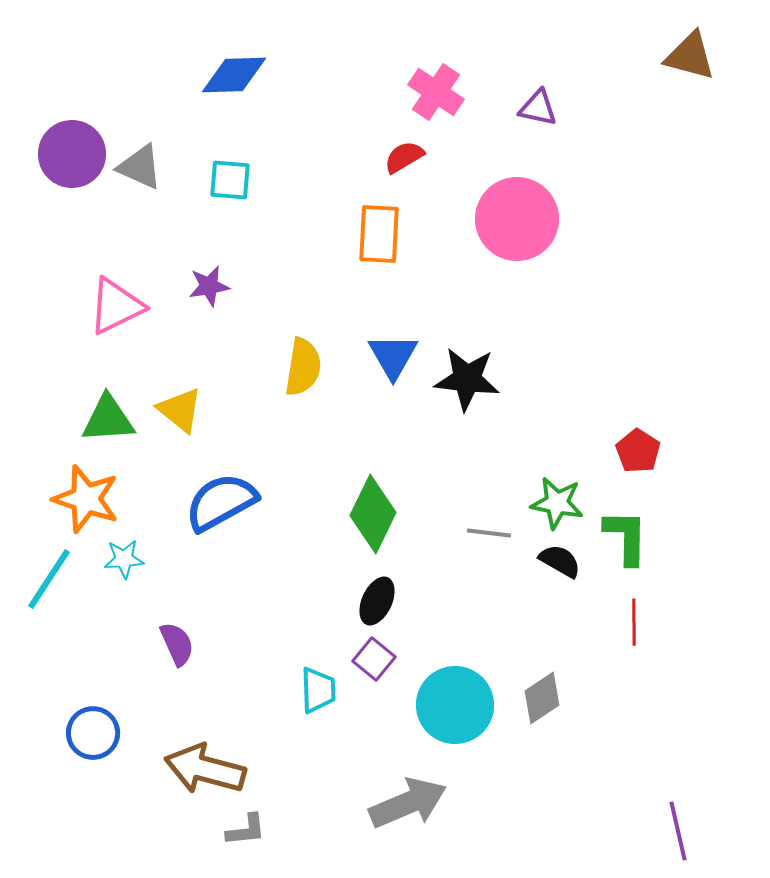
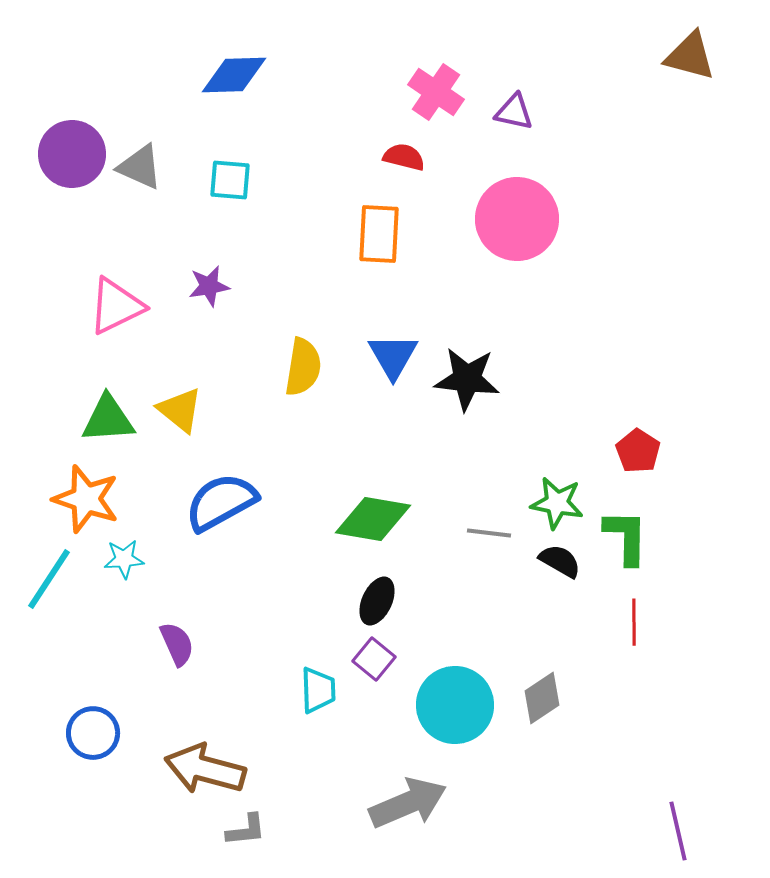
purple triangle: moved 24 px left, 4 px down
red semicircle: rotated 45 degrees clockwise
green diamond: moved 5 px down; rotated 74 degrees clockwise
